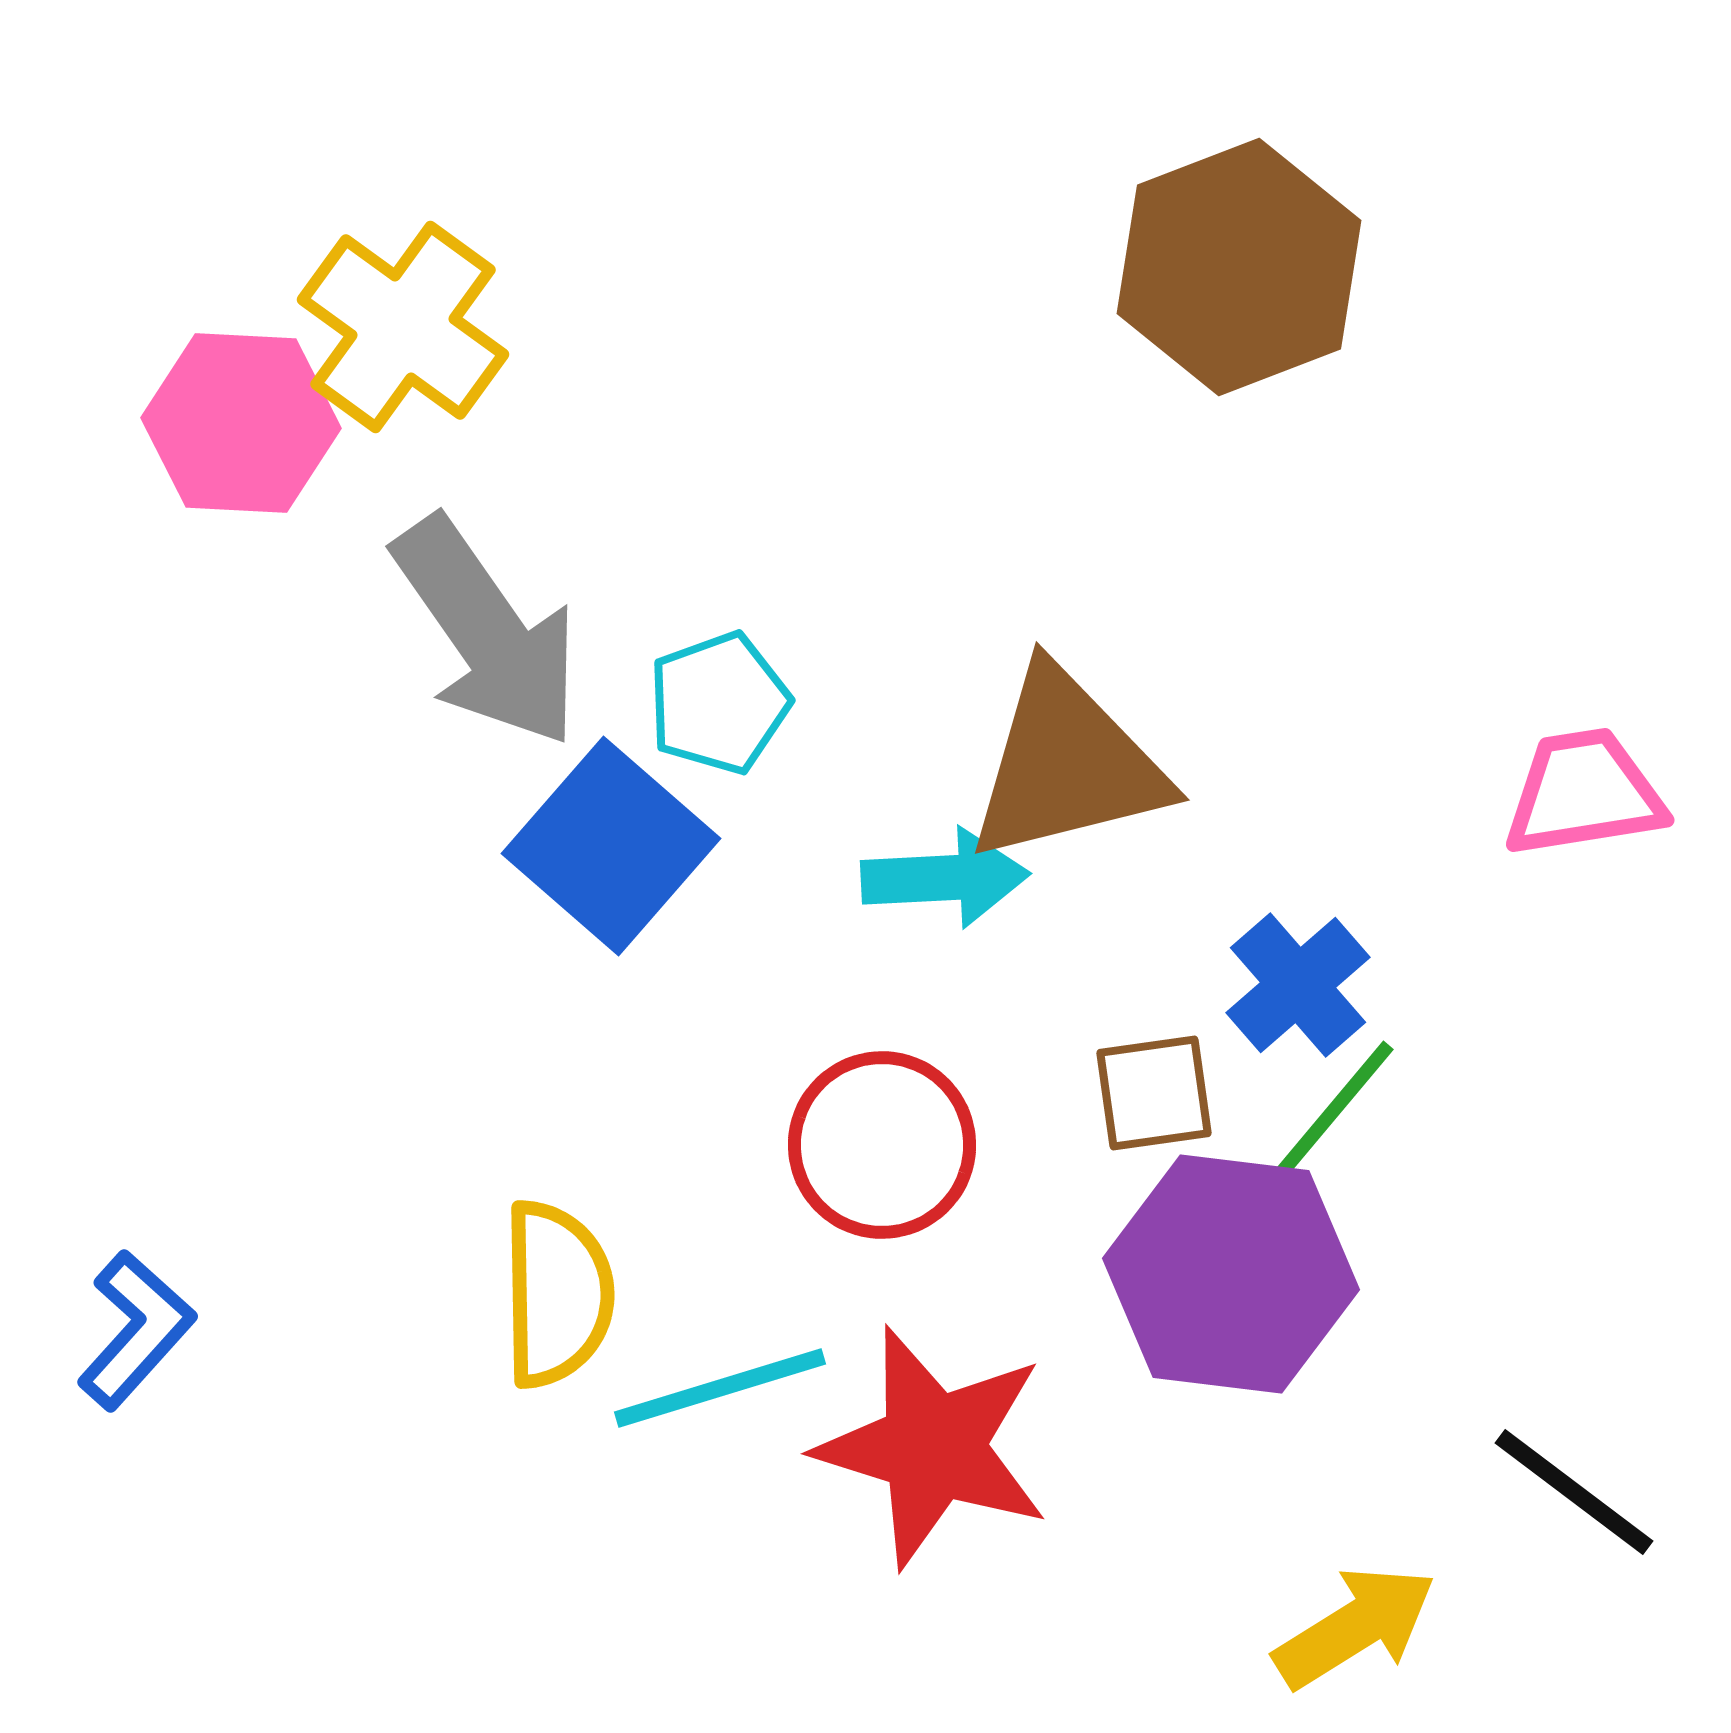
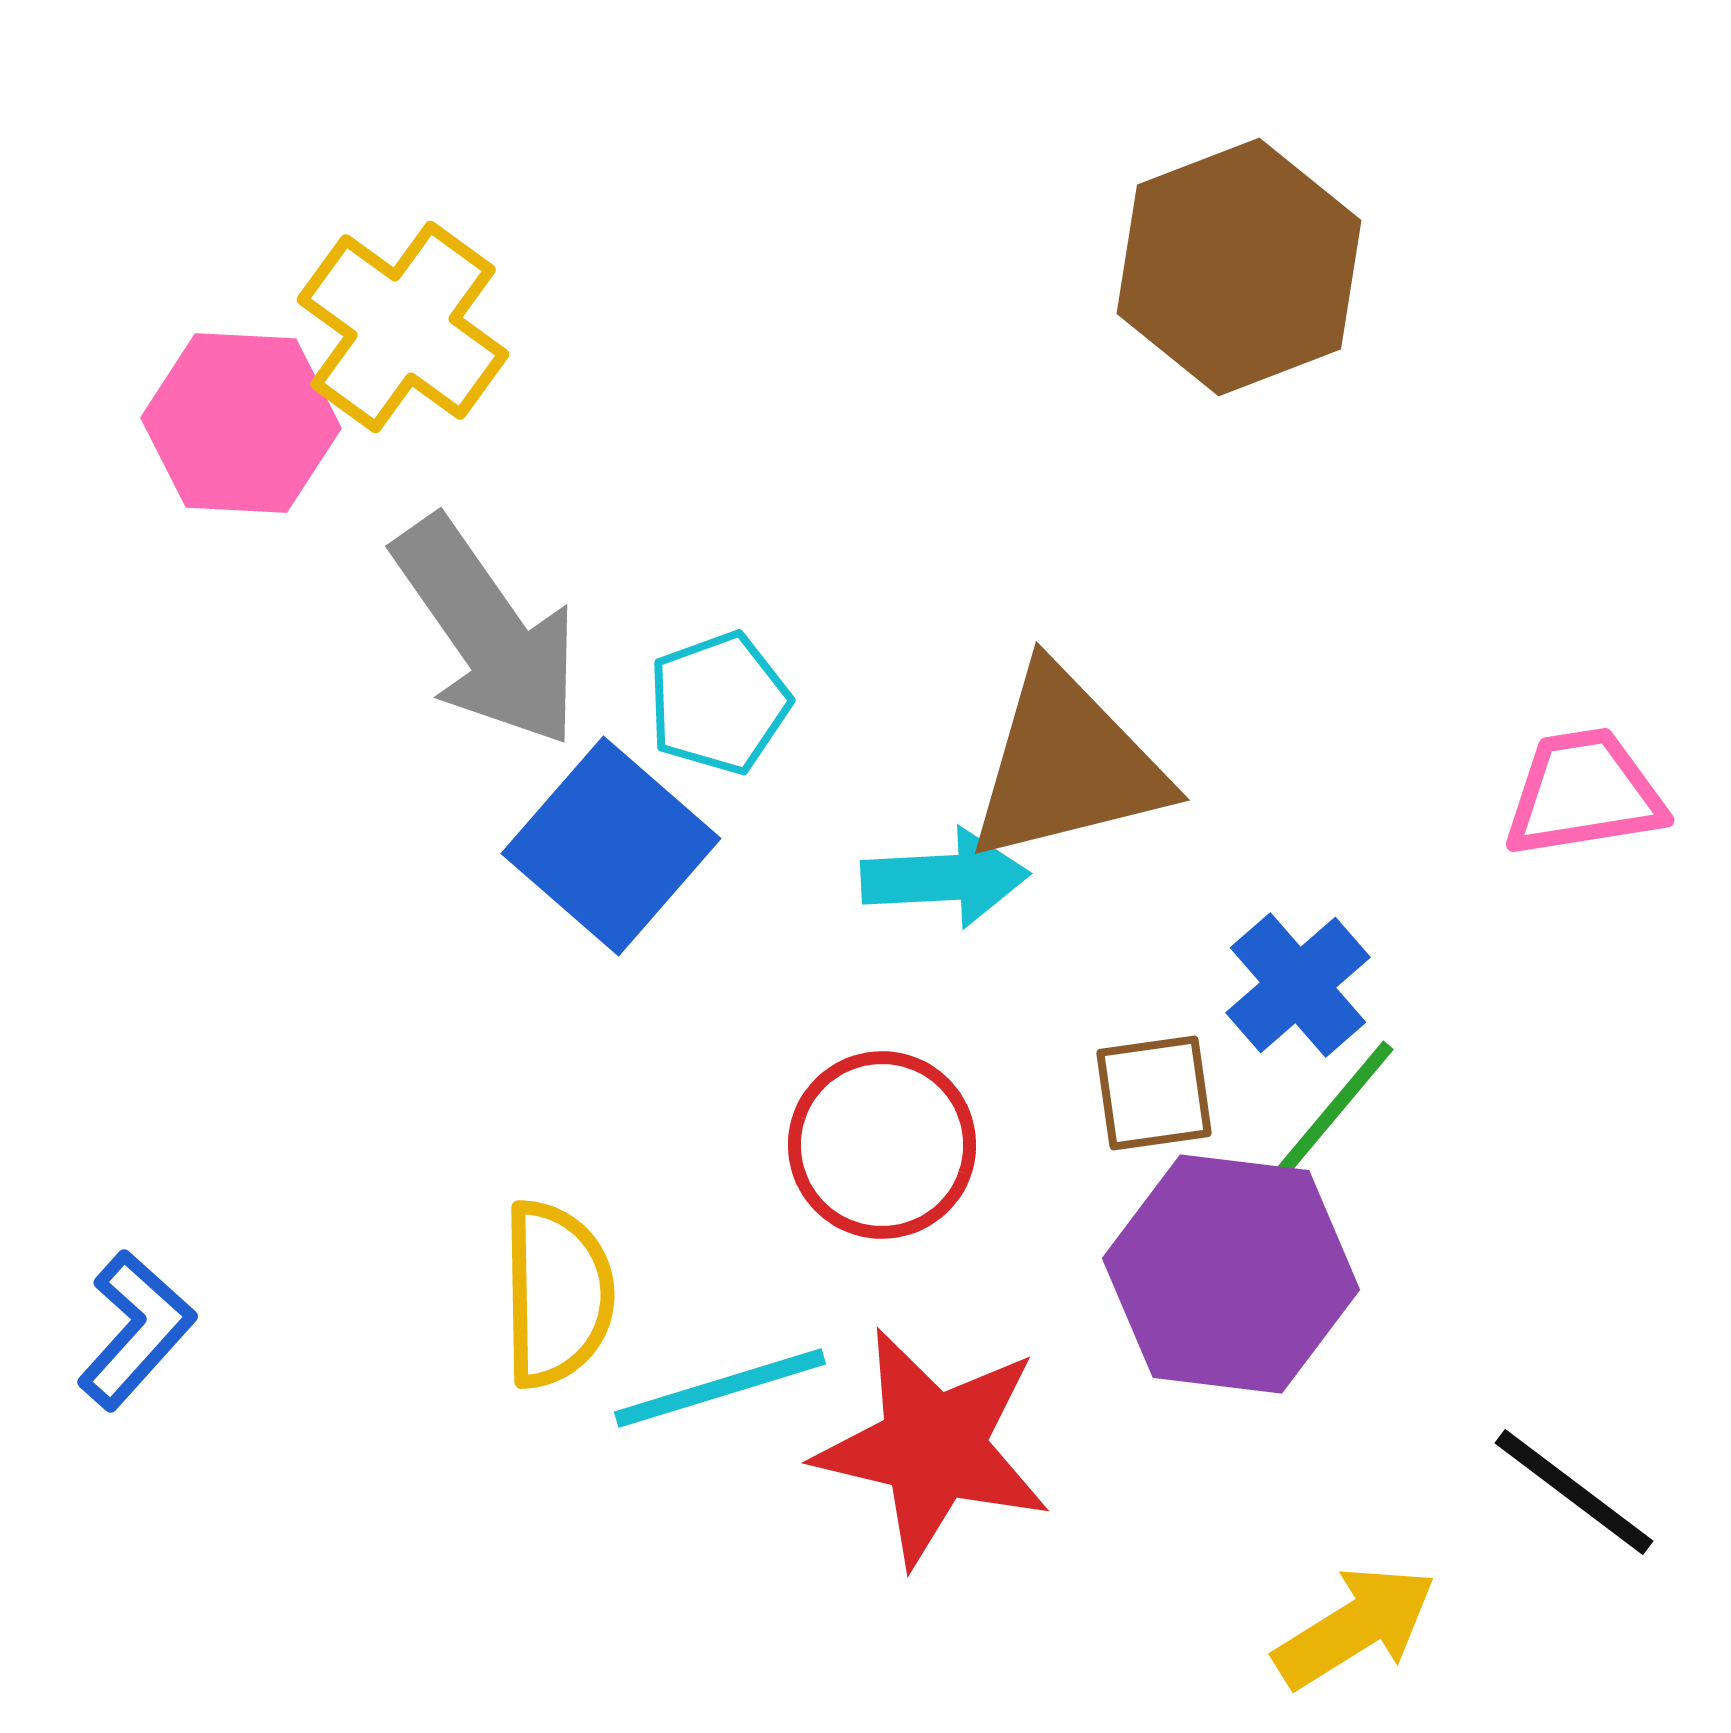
red star: rotated 4 degrees counterclockwise
